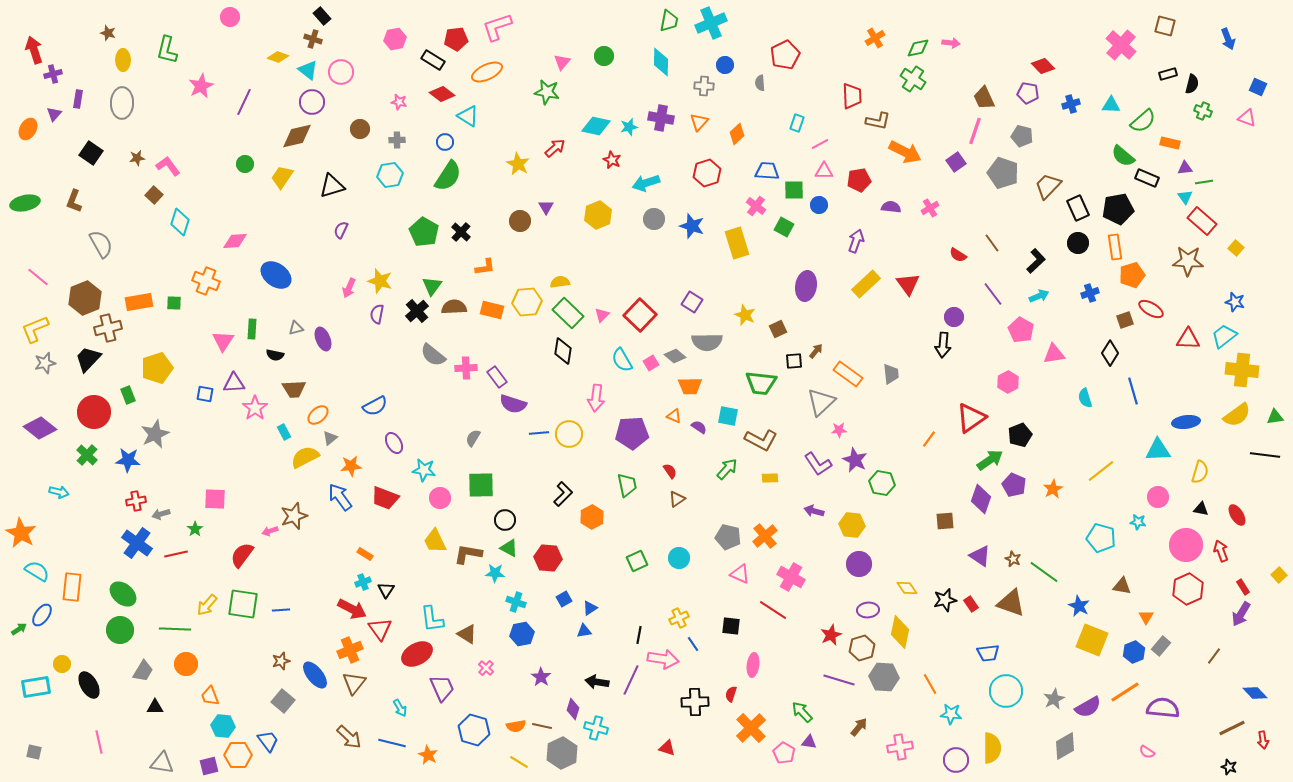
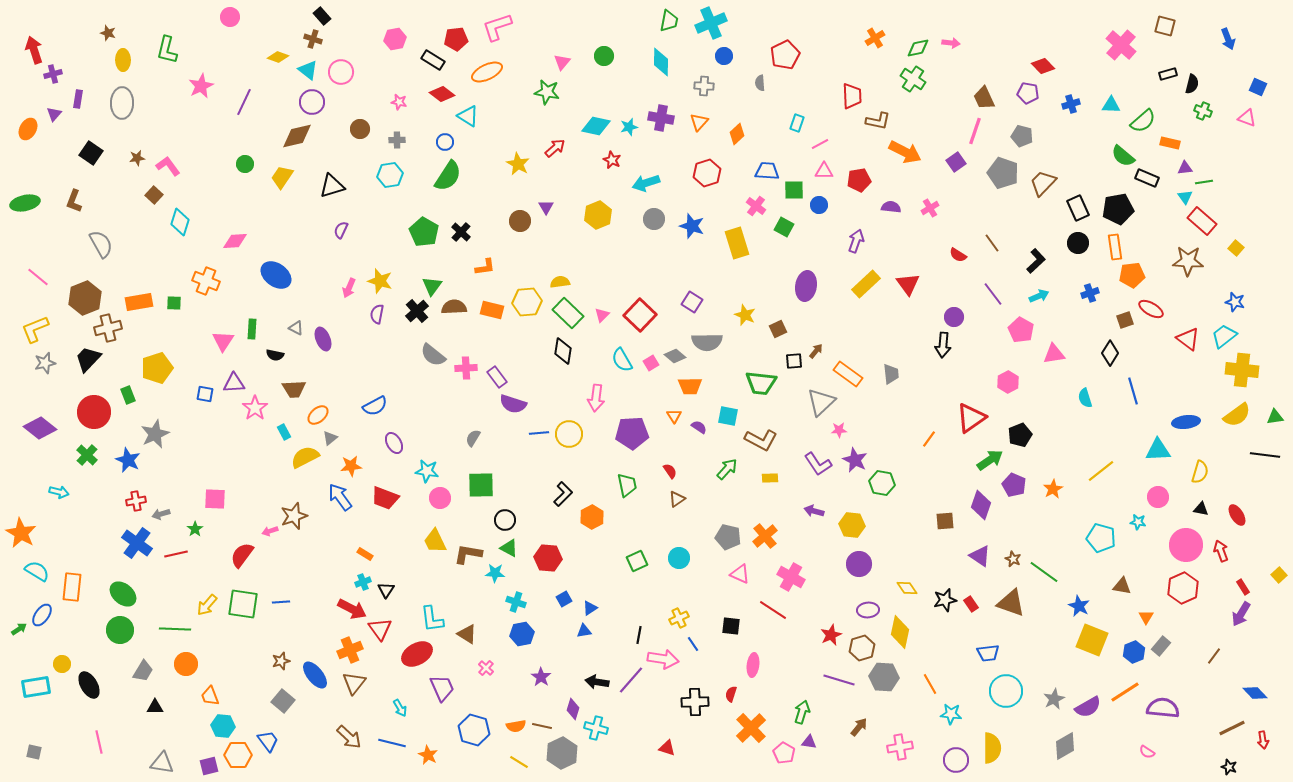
blue circle at (725, 65): moved 1 px left, 9 px up
brown trapezoid at (1048, 186): moved 5 px left, 3 px up
orange pentagon at (1132, 275): rotated 10 degrees clockwise
gray triangle at (296, 328): rotated 42 degrees clockwise
red triangle at (1188, 339): rotated 35 degrees clockwise
orange triangle at (674, 416): rotated 35 degrees clockwise
blue star at (128, 460): rotated 20 degrees clockwise
cyan star at (424, 470): moved 3 px right, 1 px down
purple diamond at (981, 499): moved 6 px down
red hexagon at (1188, 589): moved 5 px left, 1 px up
blue line at (281, 610): moved 8 px up
purple line at (631, 680): rotated 16 degrees clockwise
green arrow at (802, 712): rotated 60 degrees clockwise
